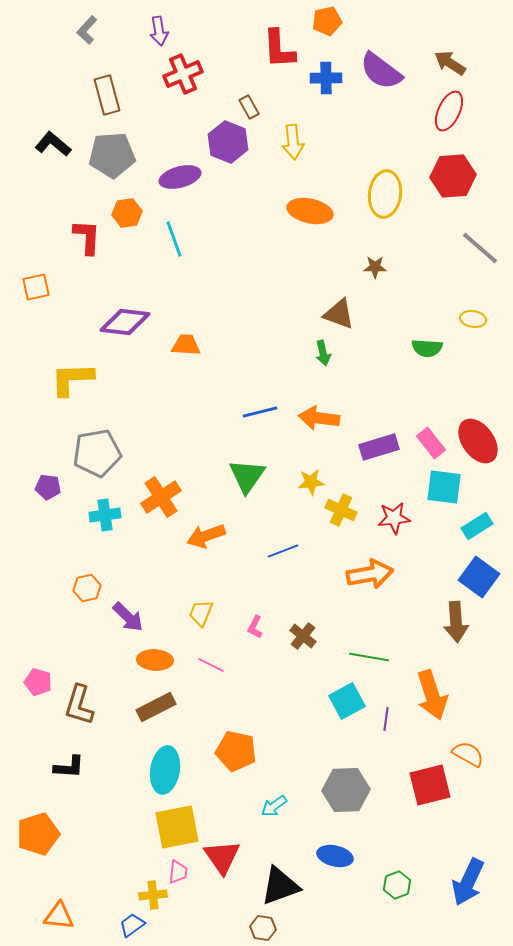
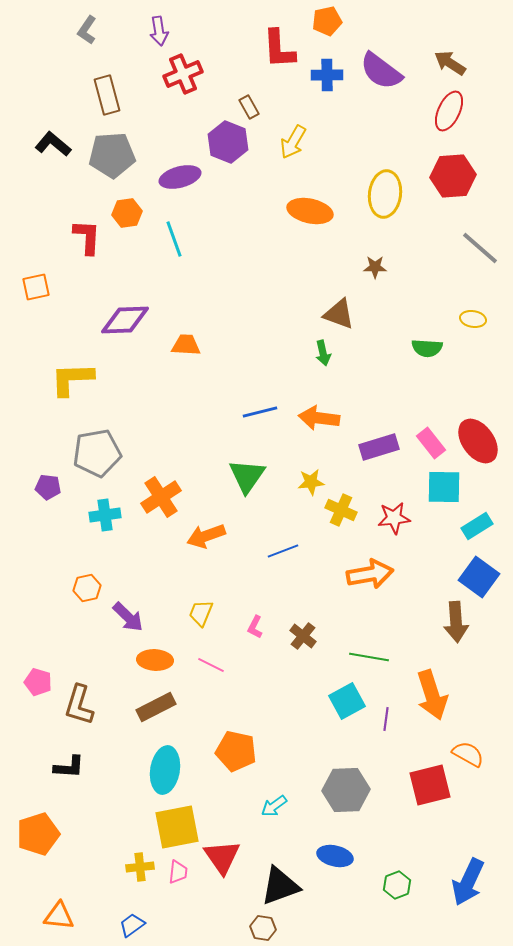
gray L-shape at (87, 30): rotated 8 degrees counterclockwise
blue cross at (326, 78): moved 1 px right, 3 px up
yellow arrow at (293, 142): rotated 36 degrees clockwise
purple diamond at (125, 322): moved 2 px up; rotated 9 degrees counterclockwise
cyan square at (444, 487): rotated 6 degrees counterclockwise
yellow cross at (153, 895): moved 13 px left, 28 px up
